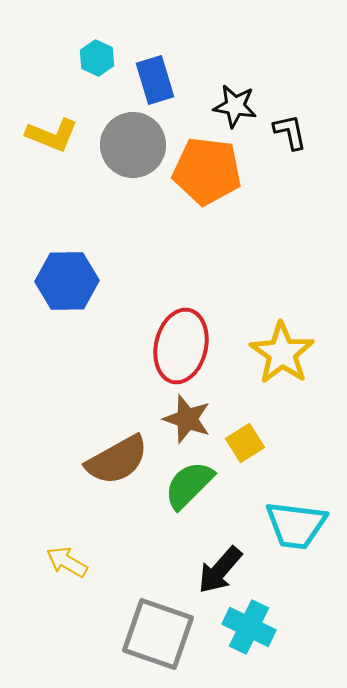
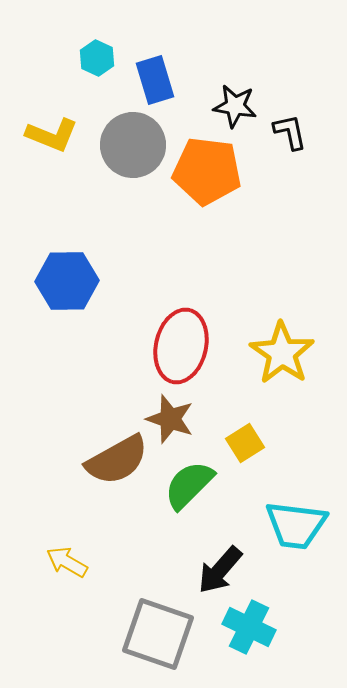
brown star: moved 17 px left
